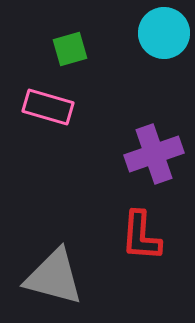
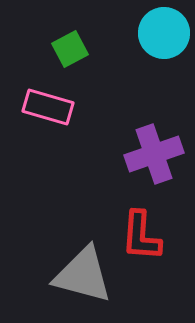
green square: rotated 12 degrees counterclockwise
gray triangle: moved 29 px right, 2 px up
